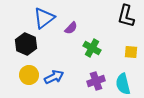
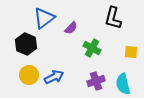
black L-shape: moved 13 px left, 2 px down
